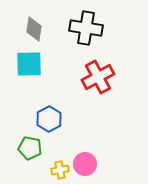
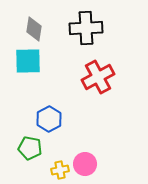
black cross: rotated 12 degrees counterclockwise
cyan square: moved 1 px left, 3 px up
